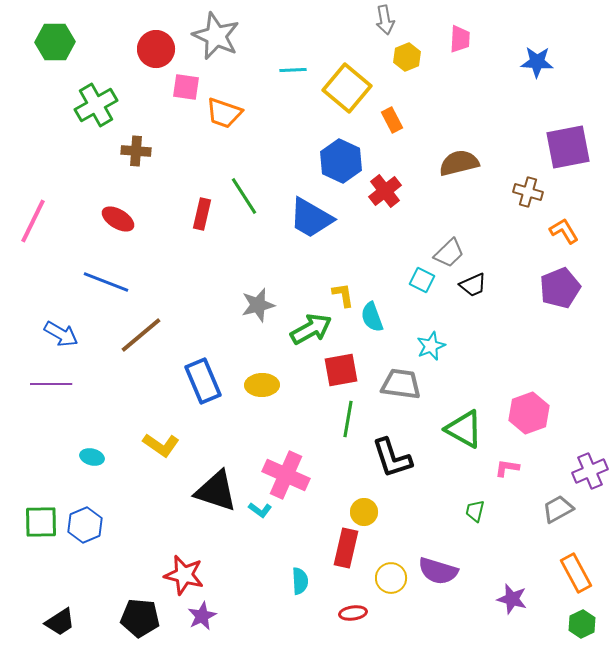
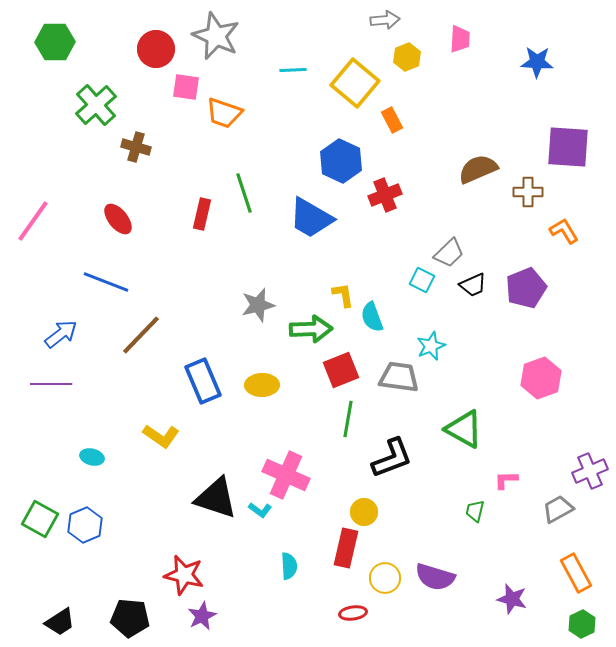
gray arrow at (385, 20): rotated 84 degrees counterclockwise
yellow square at (347, 88): moved 8 px right, 5 px up
green cross at (96, 105): rotated 12 degrees counterclockwise
purple square at (568, 147): rotated 15 degrees clockwise
brown cross at (136, 151): moved 4 px up; rotated 12 degrees clockwise
brown semicircle at (459, 163): moved 19 px right, 6 px down; rotated 9 degrees counterclockwise
red cross at (385, 191): moved 4 px down; rotated 16 degrees clockwise
brown cross at (528, 192): rotated 16 degrees counterclockwise
green line at (244, 196): moved 3 px up; rotated 15 degrees clockwise
red ellipse at (118, 219): rotated 20 degrees clockwise
pink line at (33, 221): rotated 9 degrees clockwise
purple pentagon at (560, 288): moved 34 px left
green arrow at (311, 329): rotated 27 degrees clockwise
blue arrow at (61, 334): rotated 68 degrees counterclockwise
brown line at (141, 335): rotated 6 degrees counterclockwise
red square at (341, 370): rotated 12 degrees counterclockwise
gray trapezoid at (401, 384): moved 2 px left, 7 px up
pink hexagon at (529, 413): moved 12 px right, 35 px up
yellow L-shape at (161, 445): moved 9 px up
black L-shape at (392, 458): rotated 93 degrees counterclockwise
pink L-shape at (507, 468): moved 1 px left, 12 px down; rotated 10 degrees counterclockwise
black triangle at (216, 491): moved 7 px down
green square at (41, 522): moved 1 px left, 3 px up; rotated 30 degrees clockwise
purple semicircle at (438, 571): moved 3 px left, 6 px down
yellow circle at (391, 578): moved 6 px left
cyan semicircle at (300, 581): moved 11 px left, 15 px up
black pentagon at (140, 618): moved 10 px left
